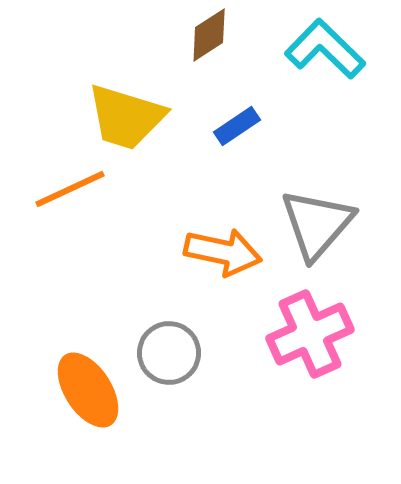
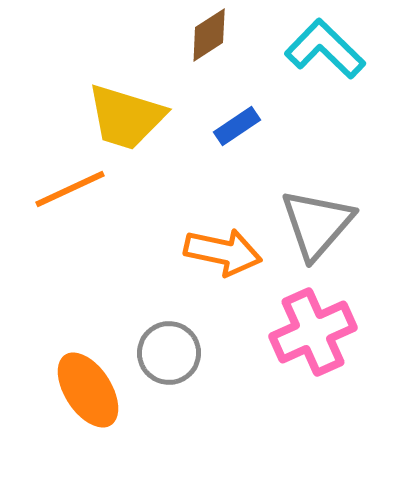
pink cross: moved 3 px right, 2 px up
